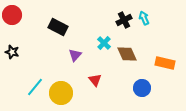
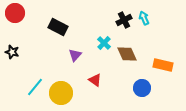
red circle: moved 3 px right, 2 px up
orange rectangle: moved 2 px left, 2 px down
red triangle: rotated 16 degrees counterclockwise
